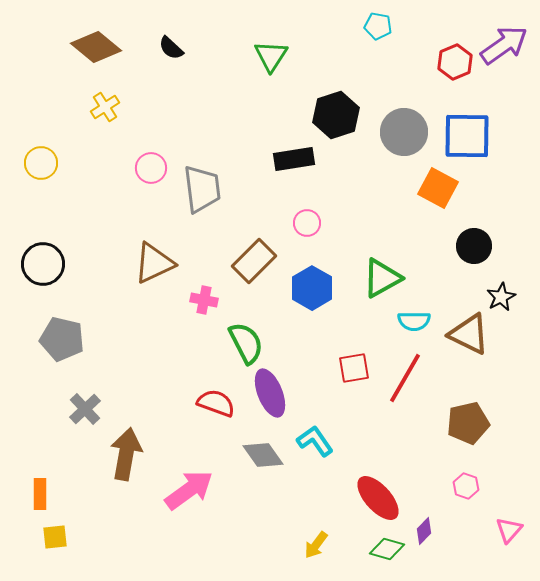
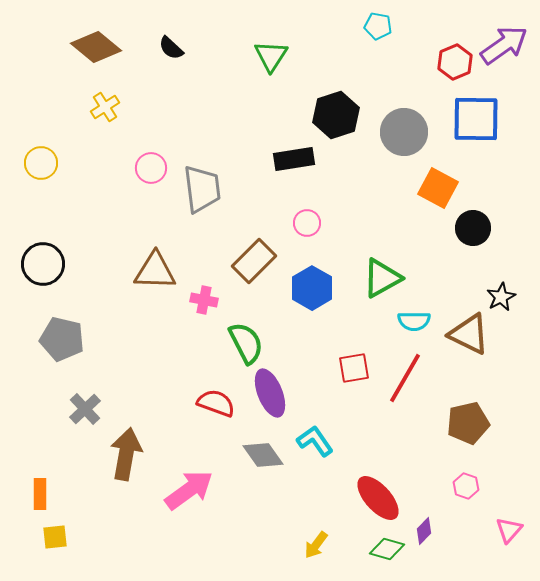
blue square at (467, 136): moved 9 px right, 17 px up
black circle at (474, 246): moved 1 px left, 18 px up
brown triangle at (154, 263): moved 1 px right, 8 px down; rotated 27 degrees clockwise
